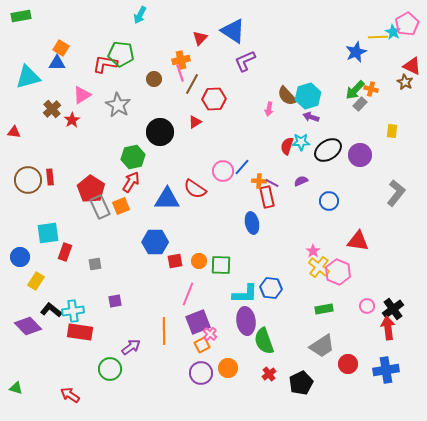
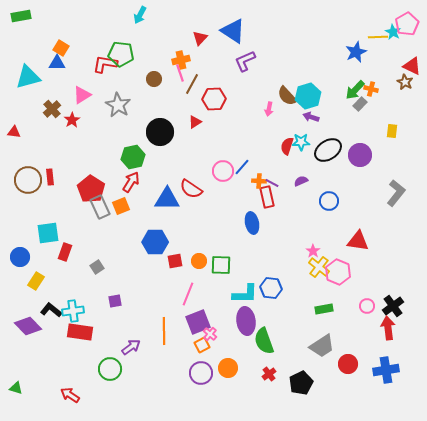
red semicircle at (195, 189): moved 4 px left
gray square at (95, 264): moved 2 px right, 3 px down; rotated 24 degrees counterclockwise
black cross at (393, 309): moved 3 px up
